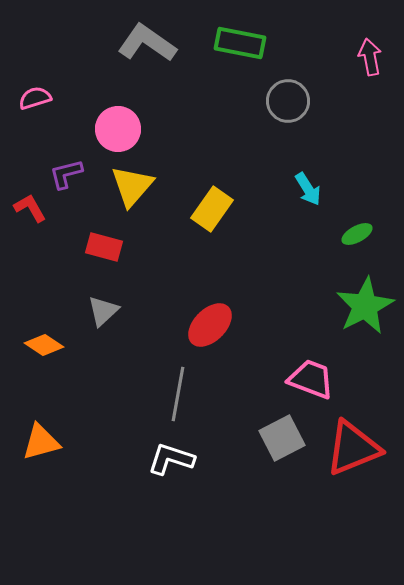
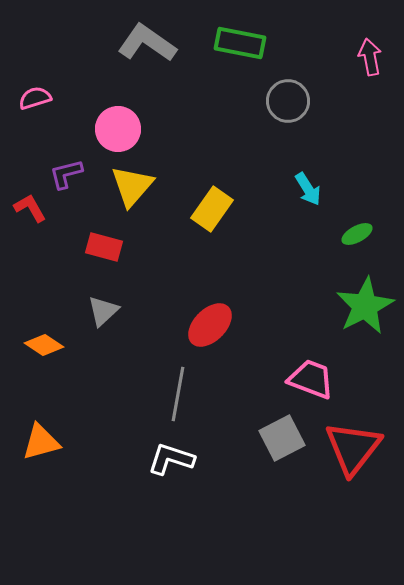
red triangle: rotated 30 degrees counterclockwise
